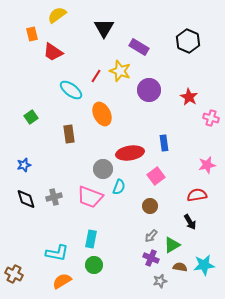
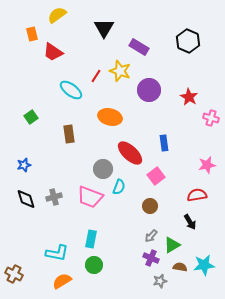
orange ellipse: moved 8 px right, 3 px down; rotated 50 degrees counterclockwise
red ellipse: rotated 52 degrees clockwise
